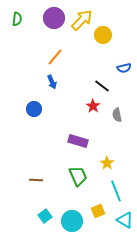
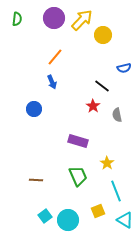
cyan circle: moved 4 px left, 1 px up
